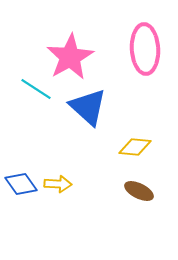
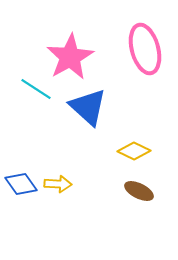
pink ellipse: rotated 12 degrees counterclockwise
yellow diamond: moved 1 px left, 4 px down; rotated 20 degrees clockwise
